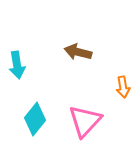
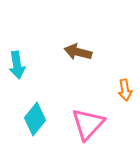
orange arrow: moved 2 px right, 3 px down
pink triangle: moved 3 px right, 3 px down
